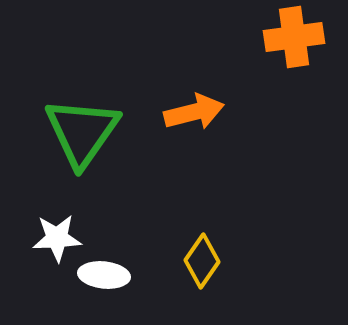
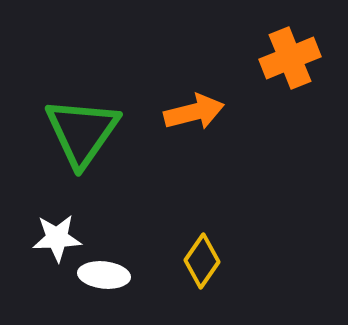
orange cross: moved 4 px left, 21 px down; rotated 14 degrees counterclockwise
